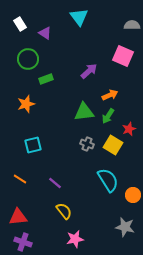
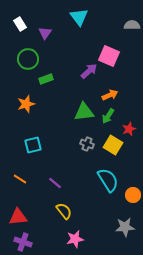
purple triangle: rotated 32 degrees clockwise
pink square: moved 14 px left
gray star: rotated 18 degrees counterclockwise
